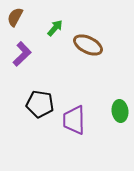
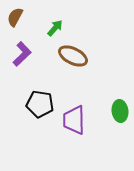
brown ellipse: moved 15 px left, 11 px down
